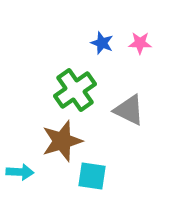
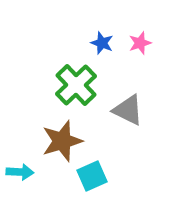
pink star: rotated 20 degrees counterclockwise
green cross: moved 1 px right, 5 px up; rotated 9 degrees counterclockwise
gray triangle: moved 1 px left
cyan square: rotated 32 degrees counterclockwise
